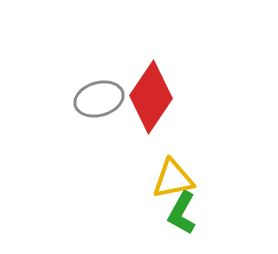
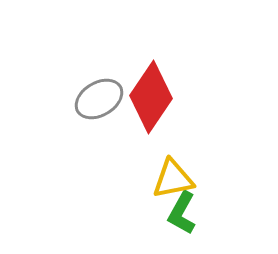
gray ellipse: rotated 15 degrees counterclockwise
